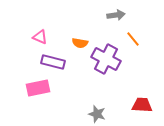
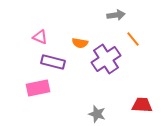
purple cross: rotated 28 degrees clockwise
